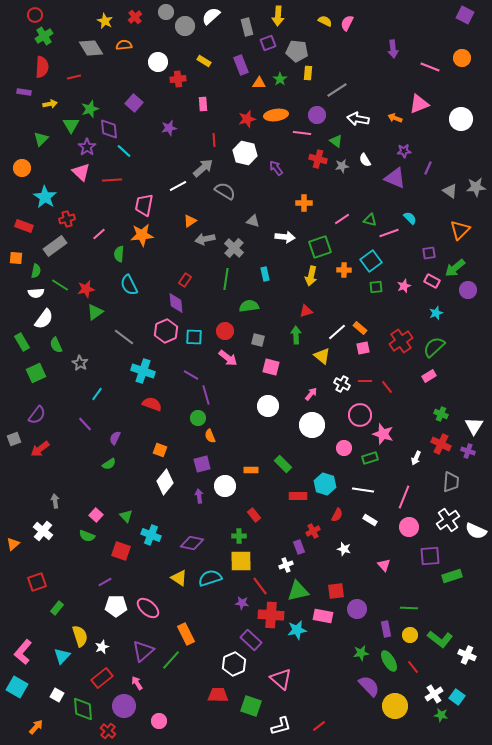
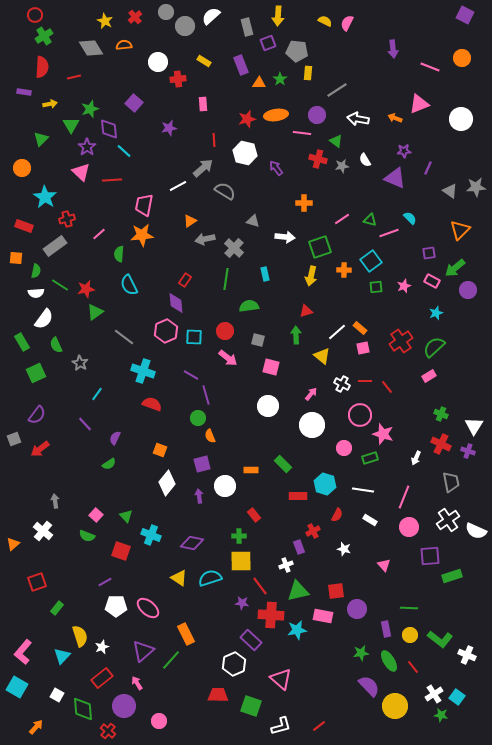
white diamond at (165, 482): moved 2 px right, 1 px down
gray trapezoid at (451, 482): rotated 15 degrees counterclockwise
